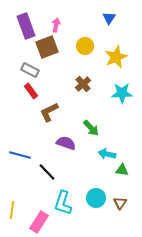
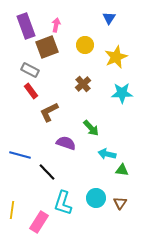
yellow circle: moved 1 px up
